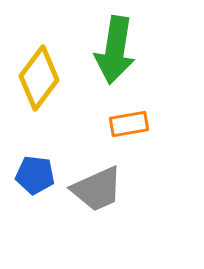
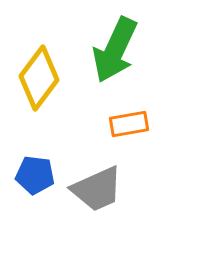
green arrow: rotated 16 degrees clockwise
